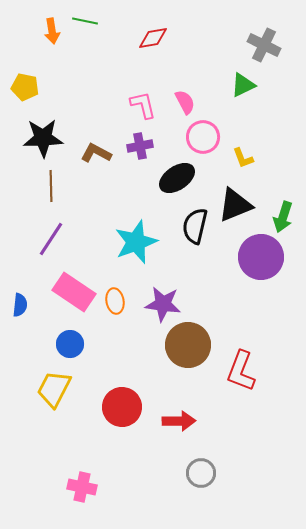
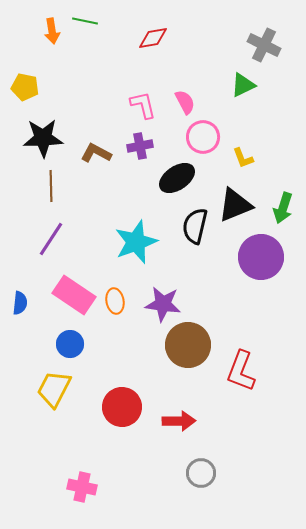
green arrow: moved 9 px up
pink rectangle: moved 3 px down
blue semicircle: moved 2 px up
